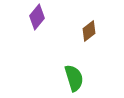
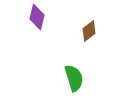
purple diamond: rotated 25 degrees counterclockwise
